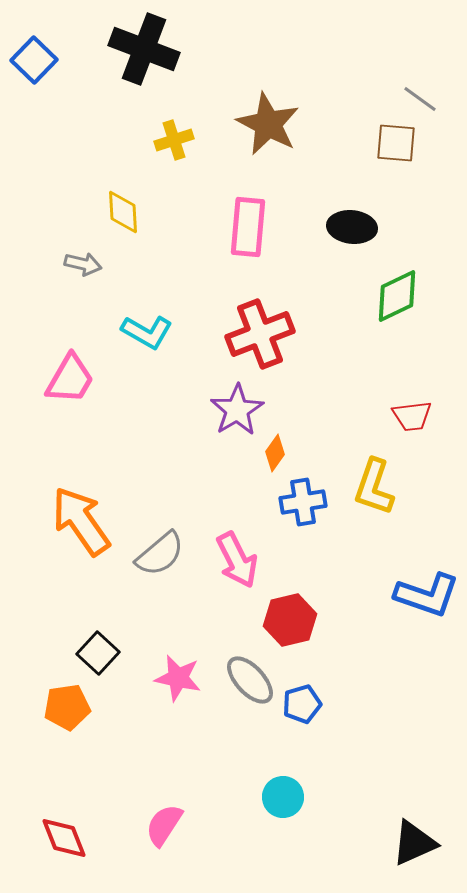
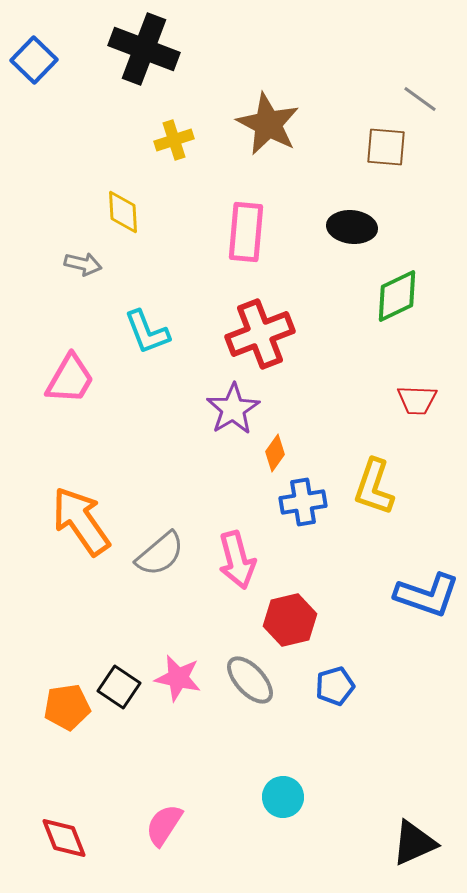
brown square: moved 10 px left, 4 px down
pink rectangle: moved 2 px left, 5 px down
cyan L-shape: rotated 39 degrees clockwise
purple star: moved 4 px left, 1 px up
red trapezoid: moved 5 px right, 16 px up; rotated 9 degrees clockwise
pink arrow: rotated 12 degrees clockwise
black square: moved 21 px right, 34 px down; rotated 9 degrees counterclockwise
blue pentagon: moved 33 px right, 18 px up
